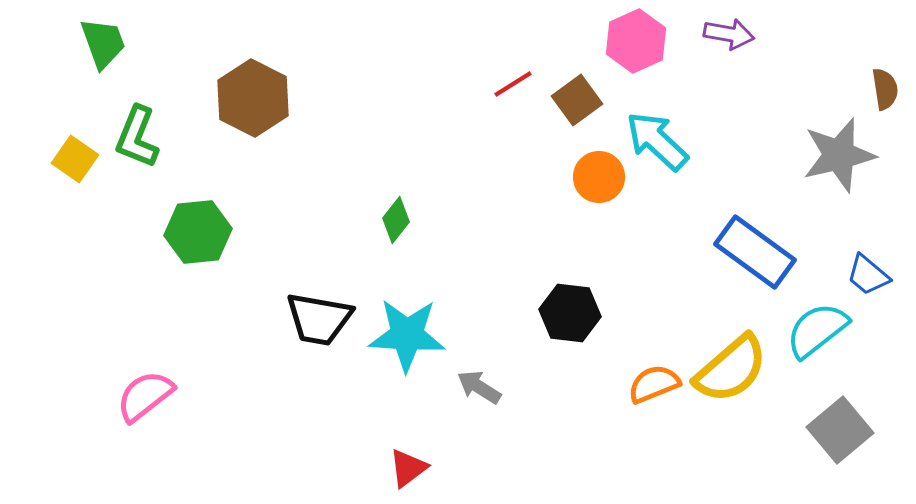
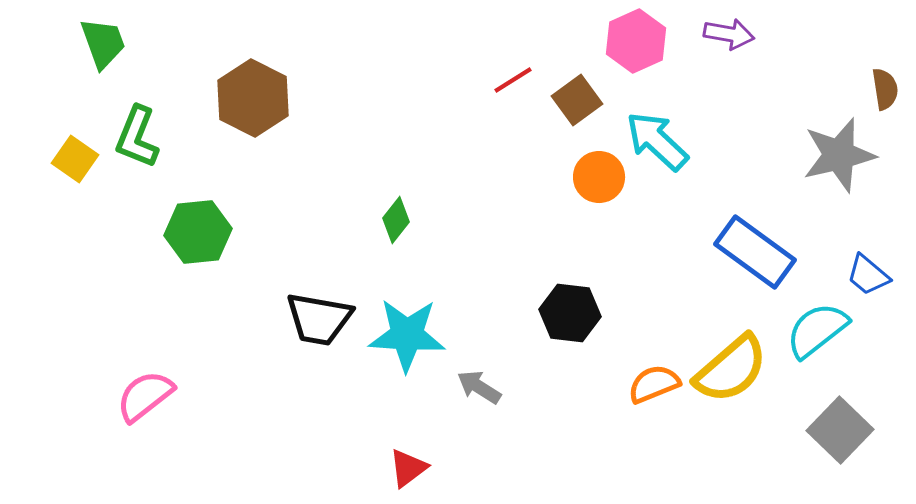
red line: moved 4 px up
gray square: rotated 6 degrees counterclockwise
